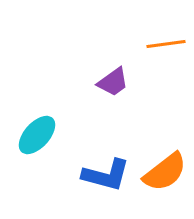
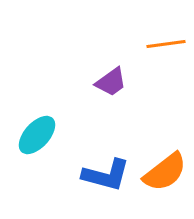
purple trapezoid: moved 2 px left
